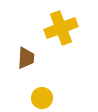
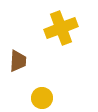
brown trapezoid: moved 8 px left, 3 px down
